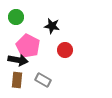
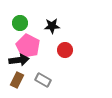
green circle: moved 4 px right, 6 px down
black star: rotated 14 degrees counterclockwise
black arrow: moved 1 px right; rotated 18 degrees counterclockwise
brown rectangle: rotated 21 degrees clockwise
